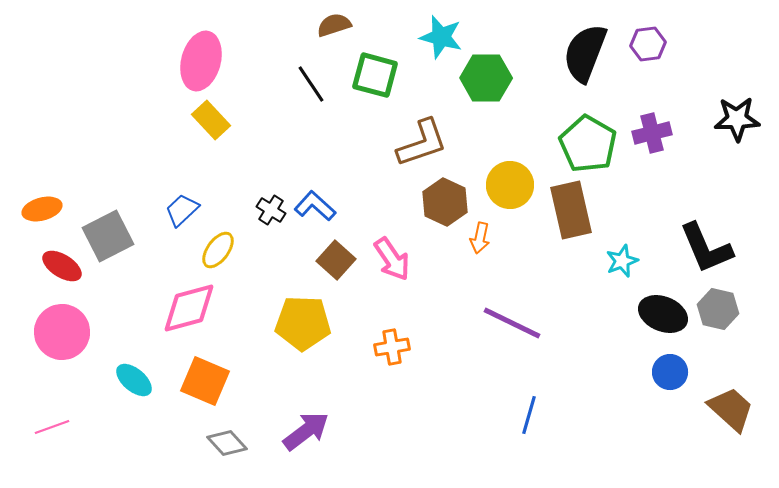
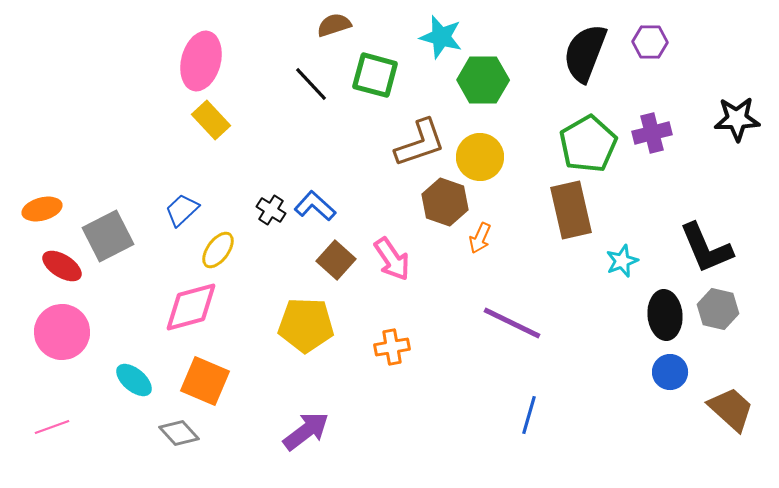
purple hexagon at (648, 44): moved 2 px right, 2 px up; rotated 8 degrees clockwise
green hexagon at (486, 78): moved 3 px left, 2 px down
black line at (311, 84): rotated 9 degrees counterclockwise
brown L-shape at (422, 143): moved 2 px left
green pentagon at (588, 144): rotated 12 degrees clockwise
yellow circle at (510, 185): moved 30 px left, 28 px up
brown hexagon at (445, 202): rotated 6 degrees counterclockwise
orange arrow at (480, 238): rotated 12 degrees clockwise
pink diamond at (189, 308): moved 2 px right, 1 px up
black ellipse at (663, 314): moved 2 px right, 1 px down; rotated 63 degrees clockwise
yellow pentagon at (303, 323): moved 3 px right, 2 px down
gray diamond at (227, 443): moved 48 px left, 10 px up
